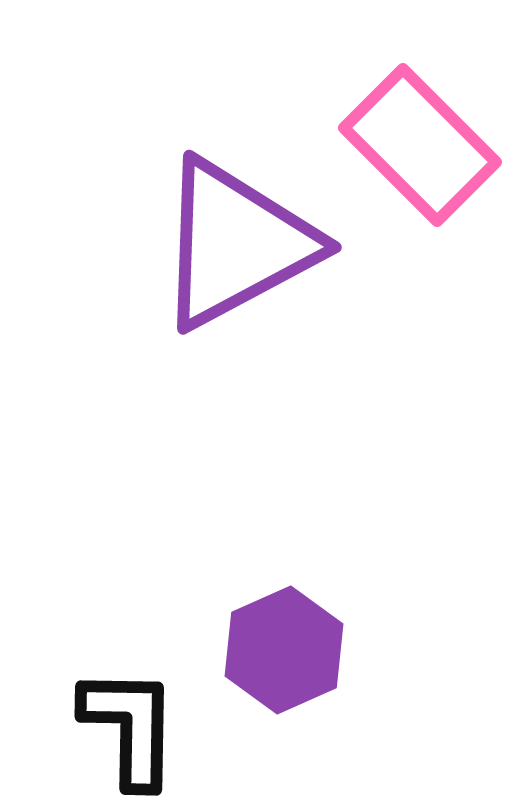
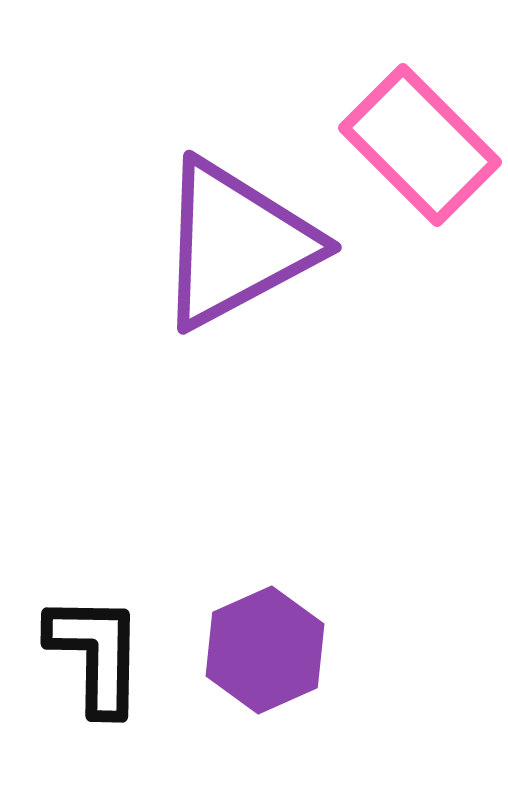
purple hexagon: moved 19 px left
black L-shape: moved 34 px left, 73 px up
